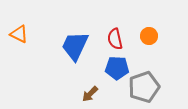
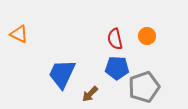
orange circle: moved 2 px left
blue trapezoid: moved 13 px left, 28 px down
